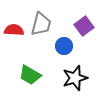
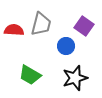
purple square: rotated 18 degrees counterclockwise
blue circle: moved 2 px right
